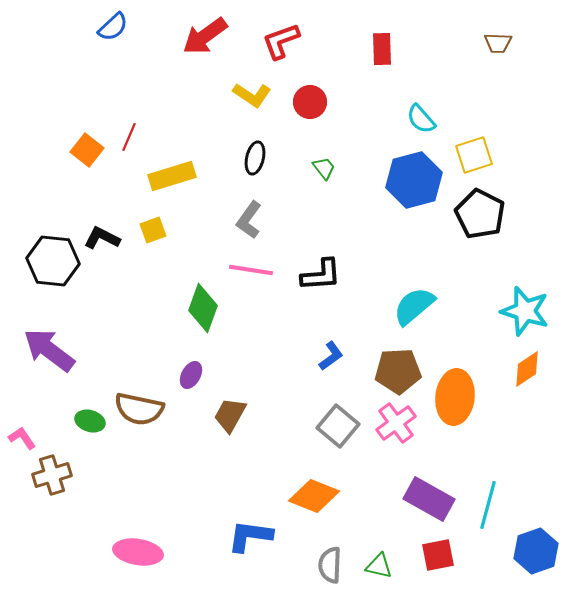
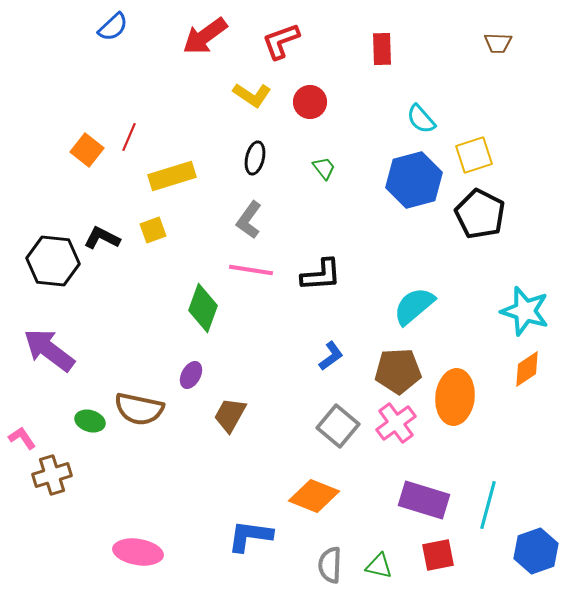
purple rectangle at (429, 499): moved 5 px left, 1 px down; rotated 12 degrees counterclockwise
